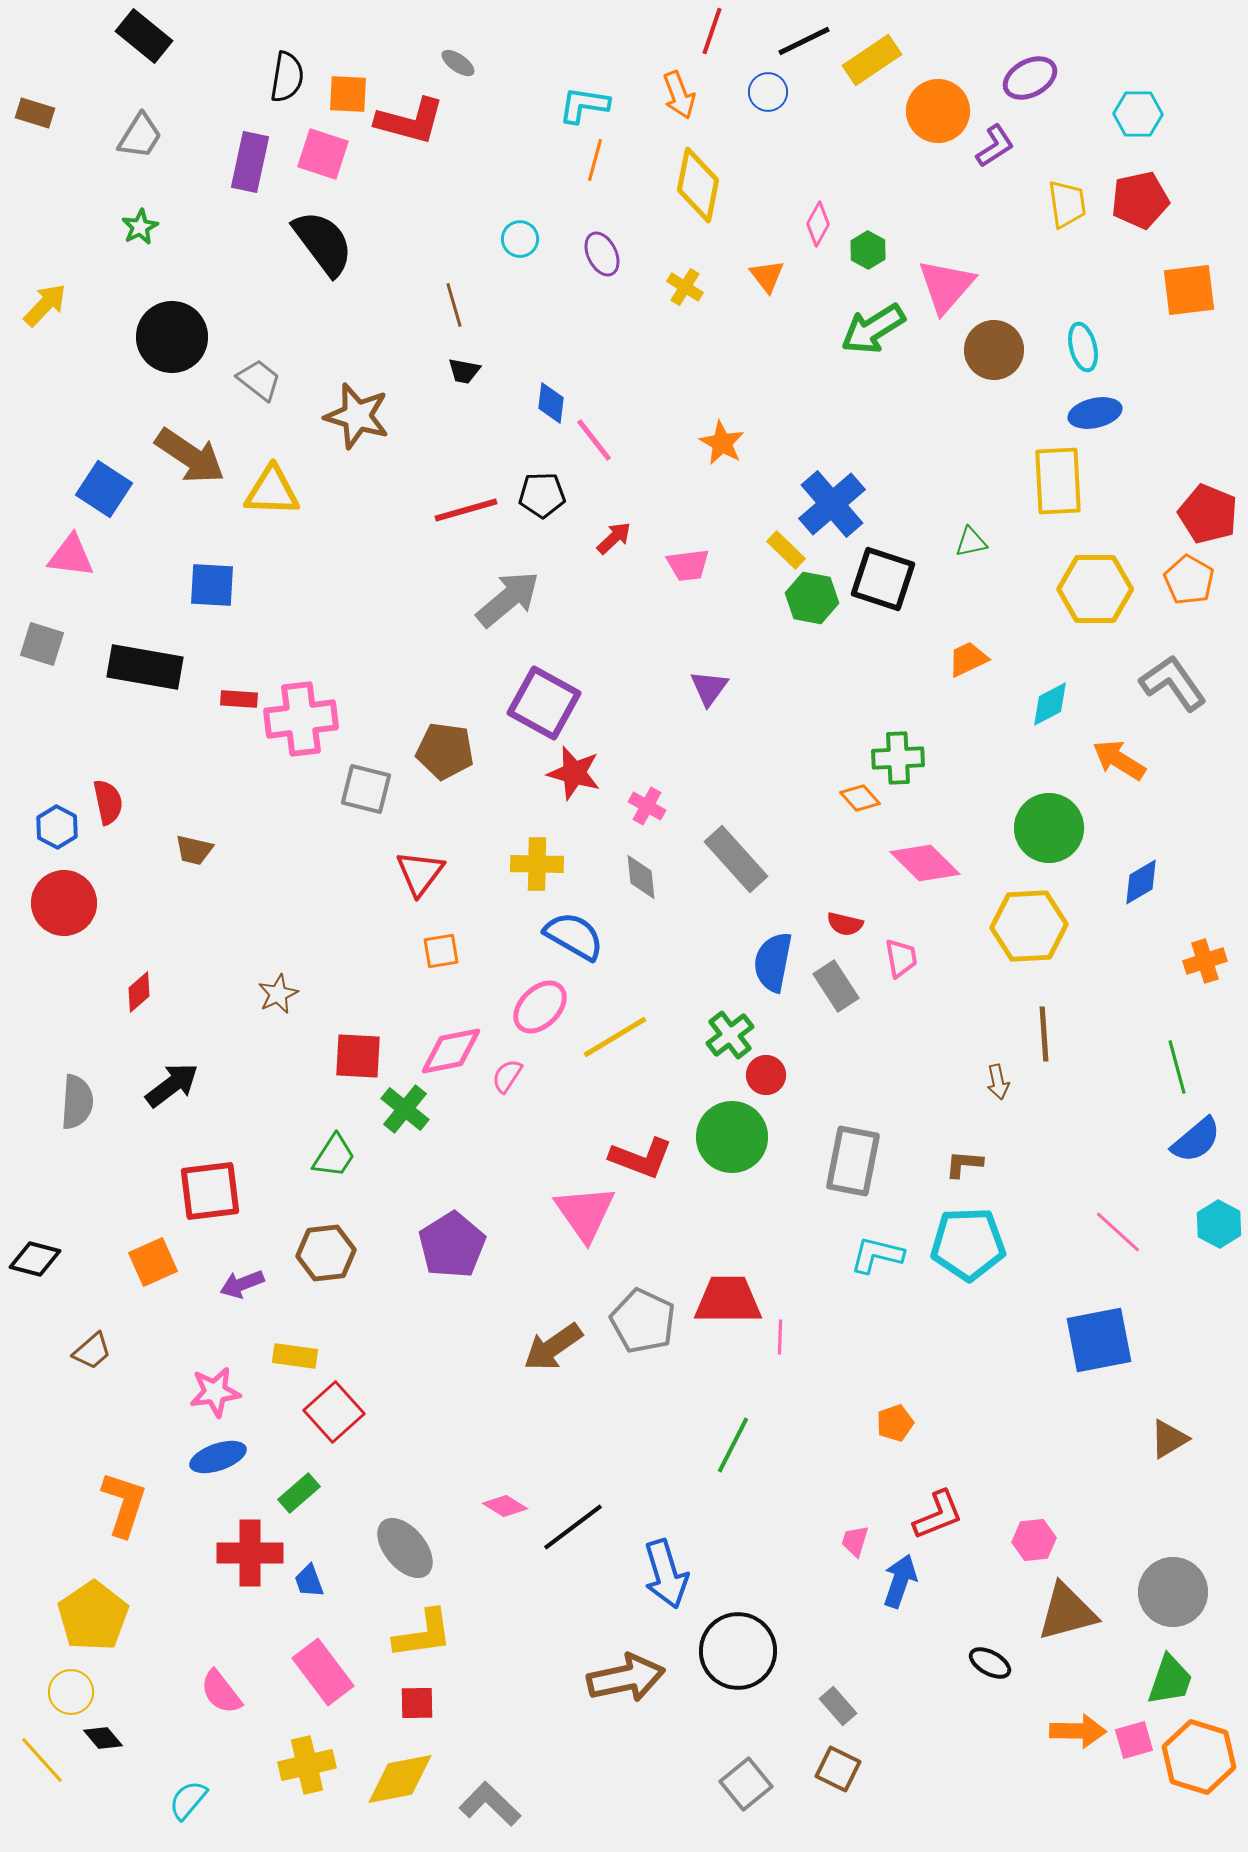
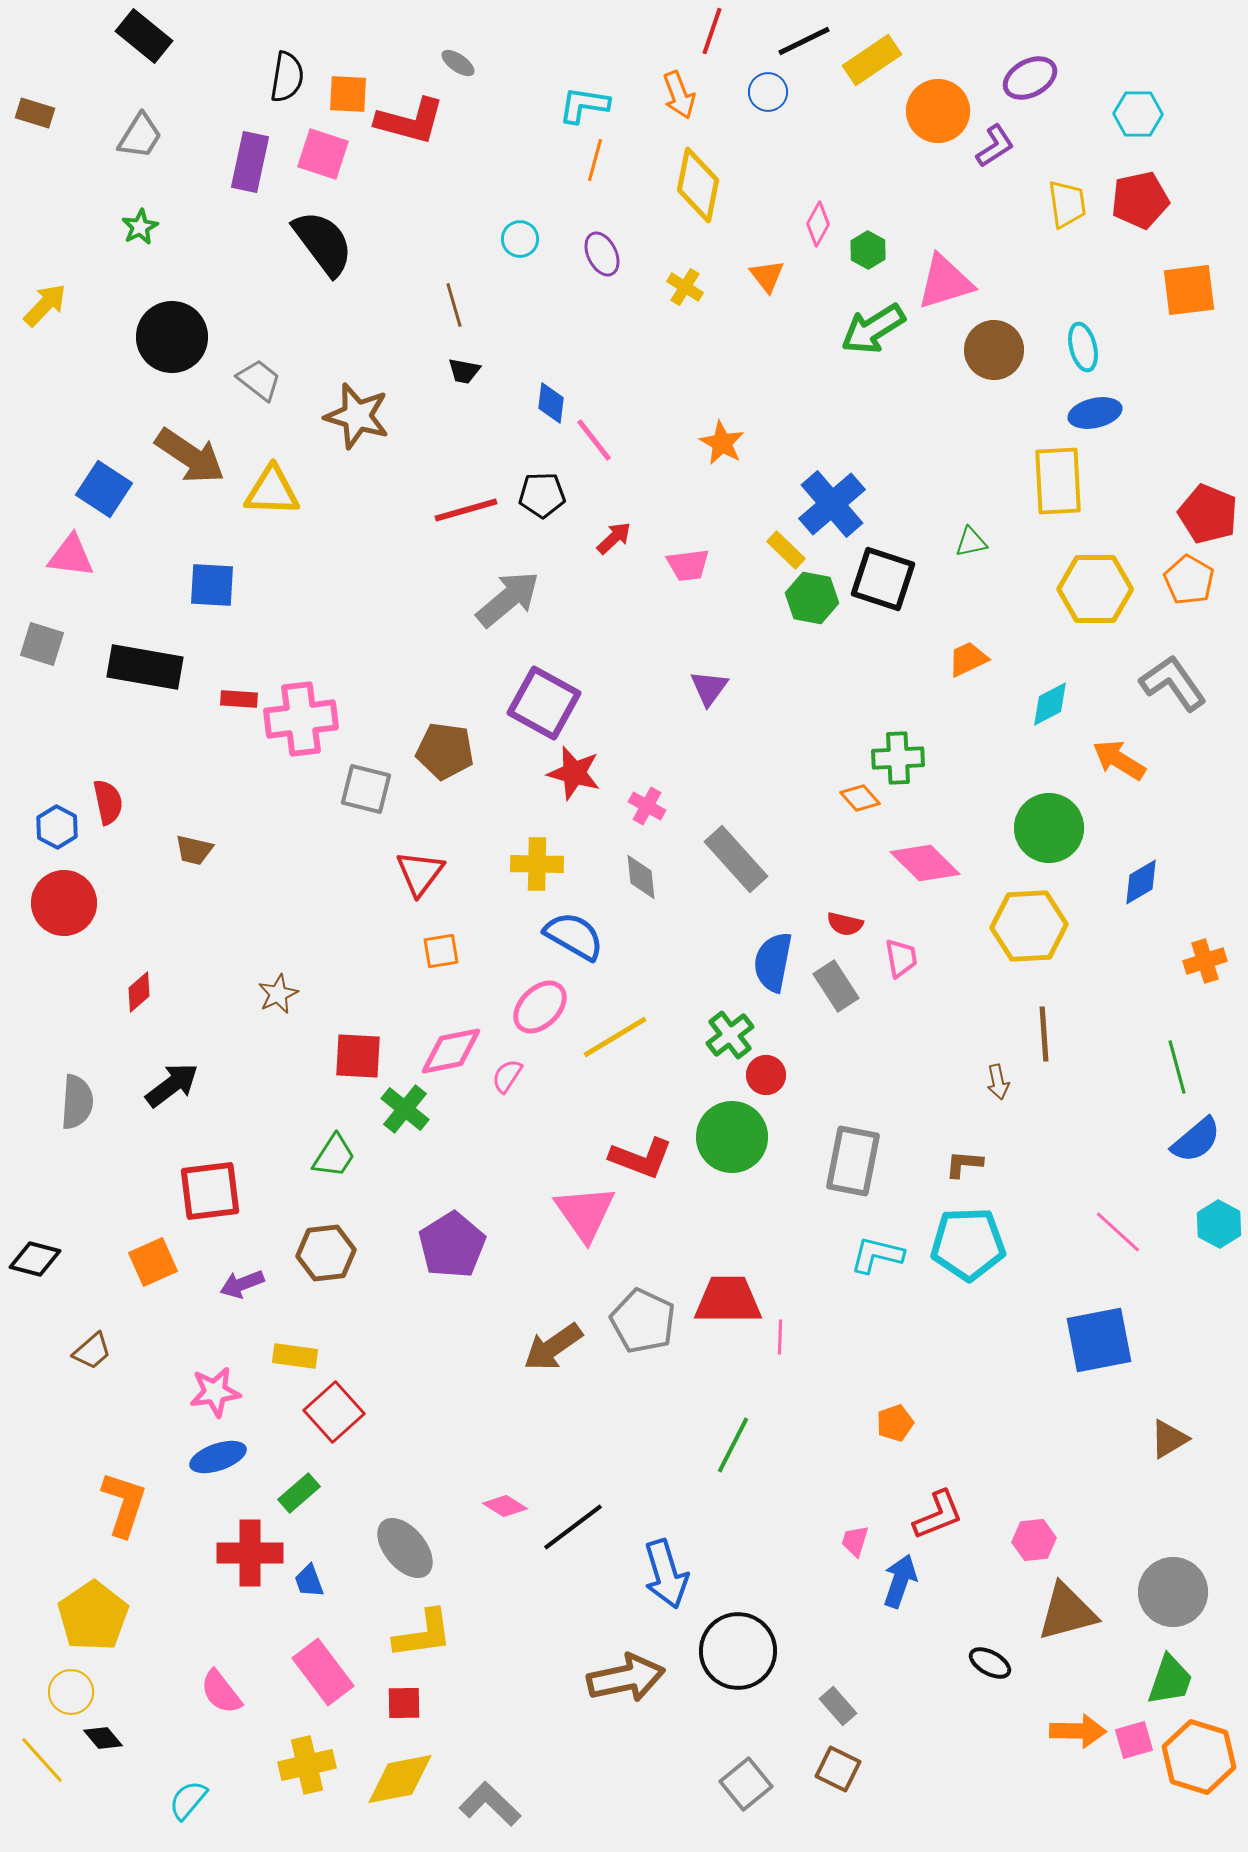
pink triangle at (946, 286): moved 1 px left, 4 px up; rotated 32 degrees clockwise
red square at (417, 1703): moved 13 px left
